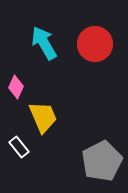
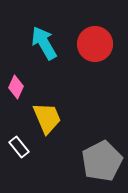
yellow trapezoid: moved 4 px right, 1 px down
